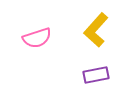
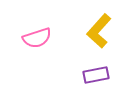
yellow L-shape: moved 3 px right, 1 px down
